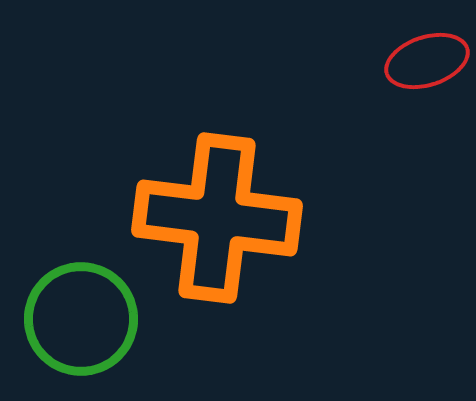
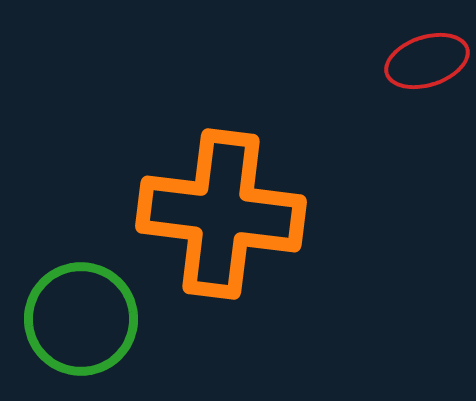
orange cross: moved 4 px right, 4 px up
